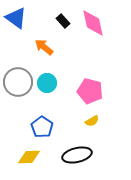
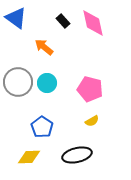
pink pentagon: moved 2 px up
